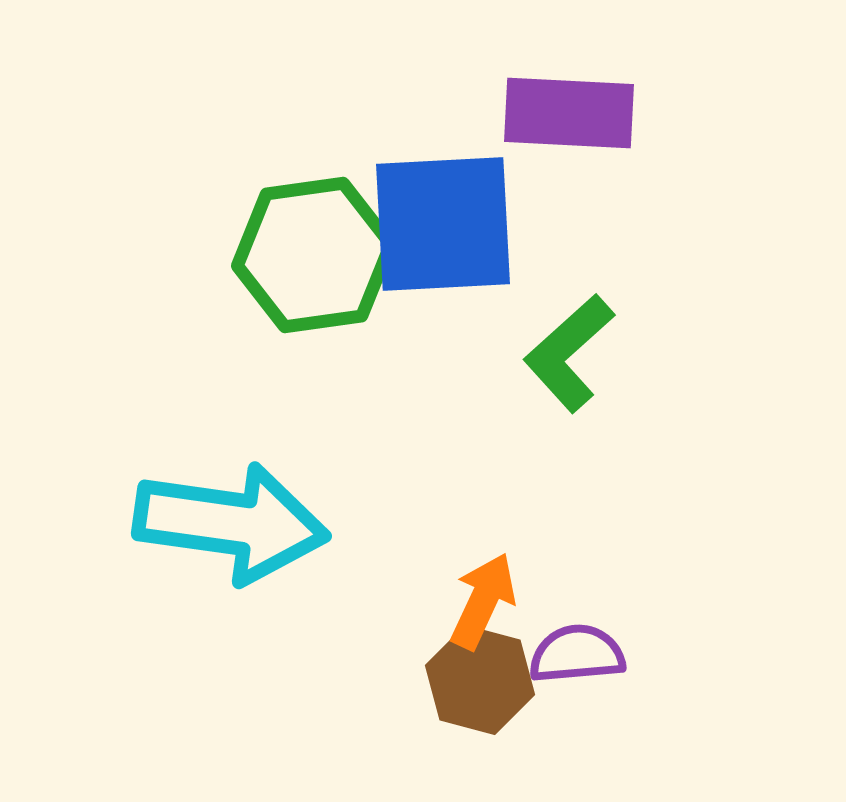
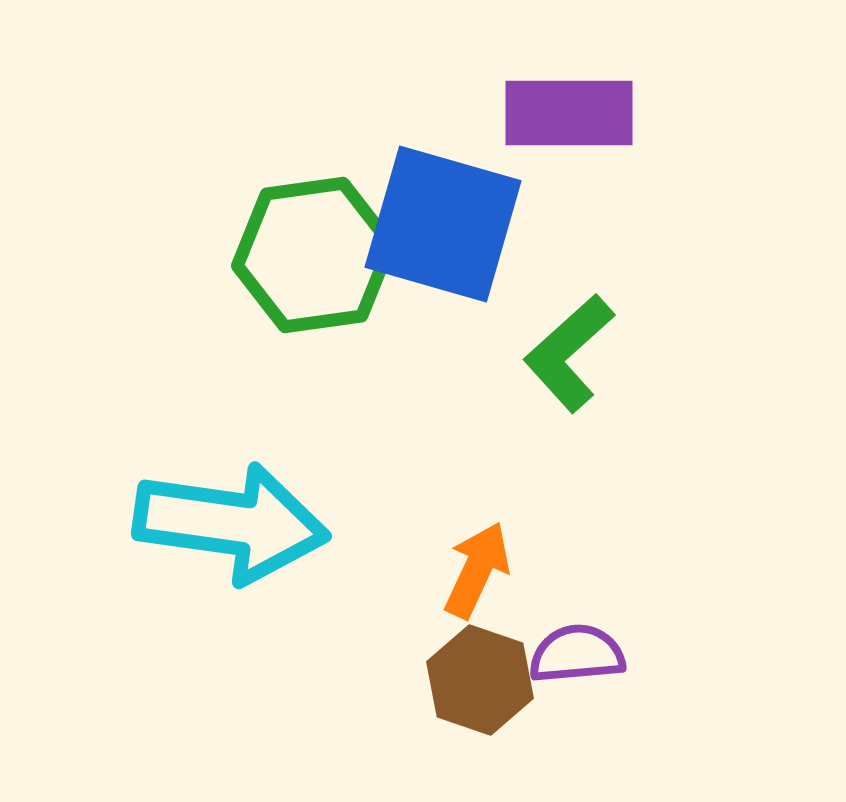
purple rectangle: rotated 3 degrees counterclockwise
blue square: rotated 19 degrees clockwise
orange arrow: moved 6 px left, 31 px up
brown hexagon: rotated 4 degrees clockwise
